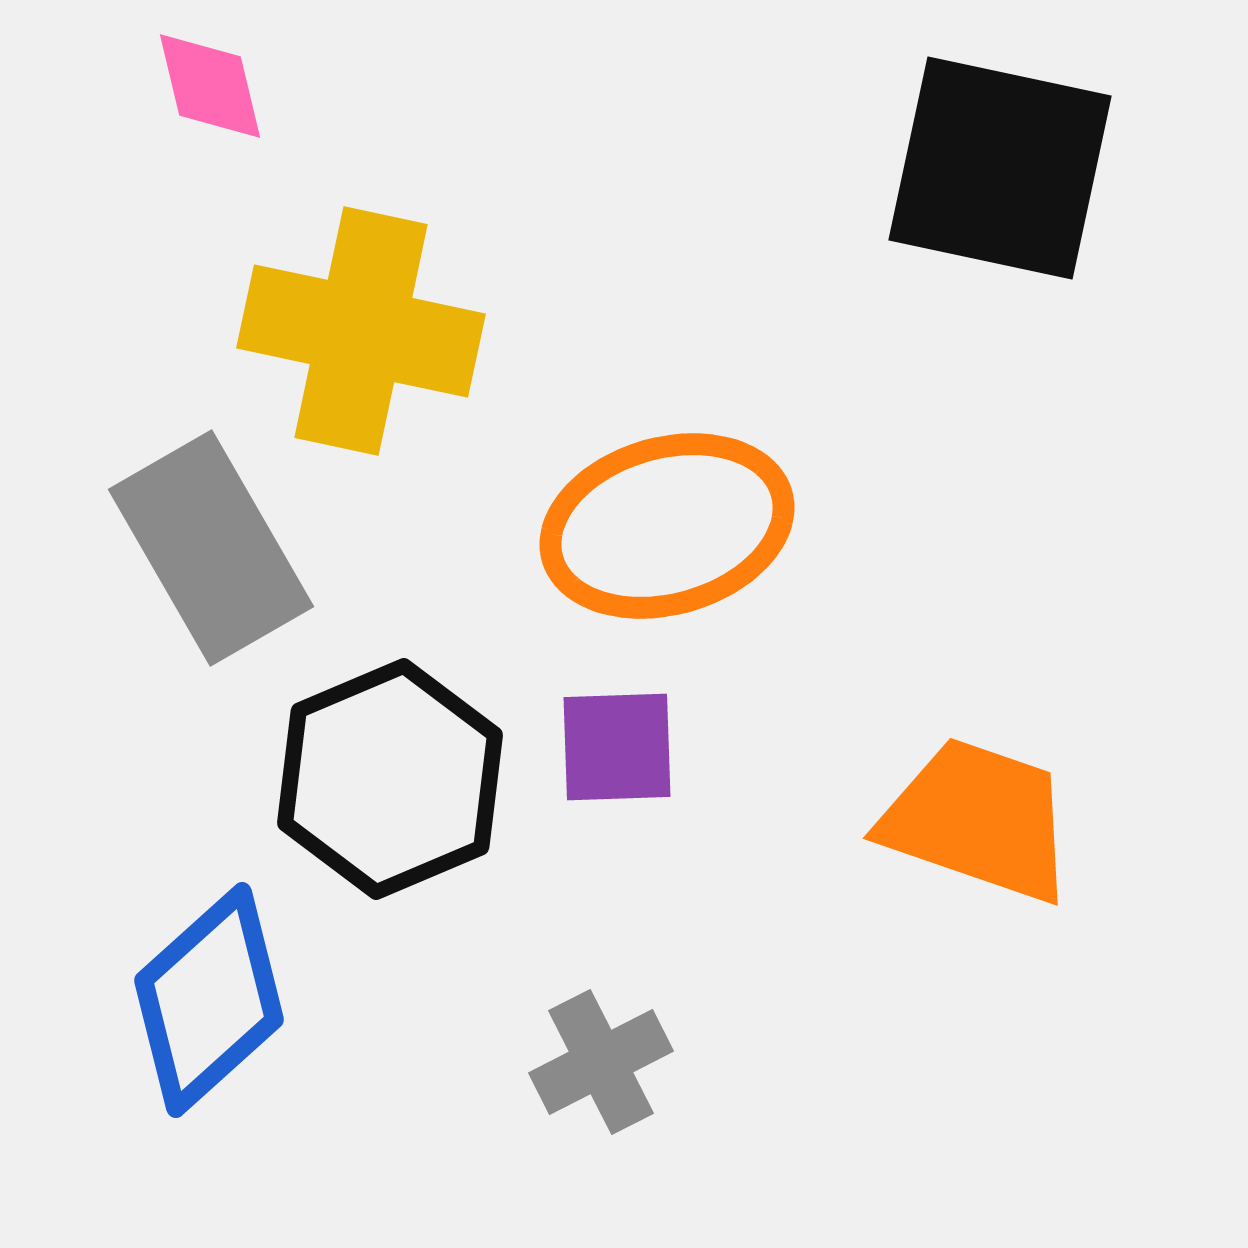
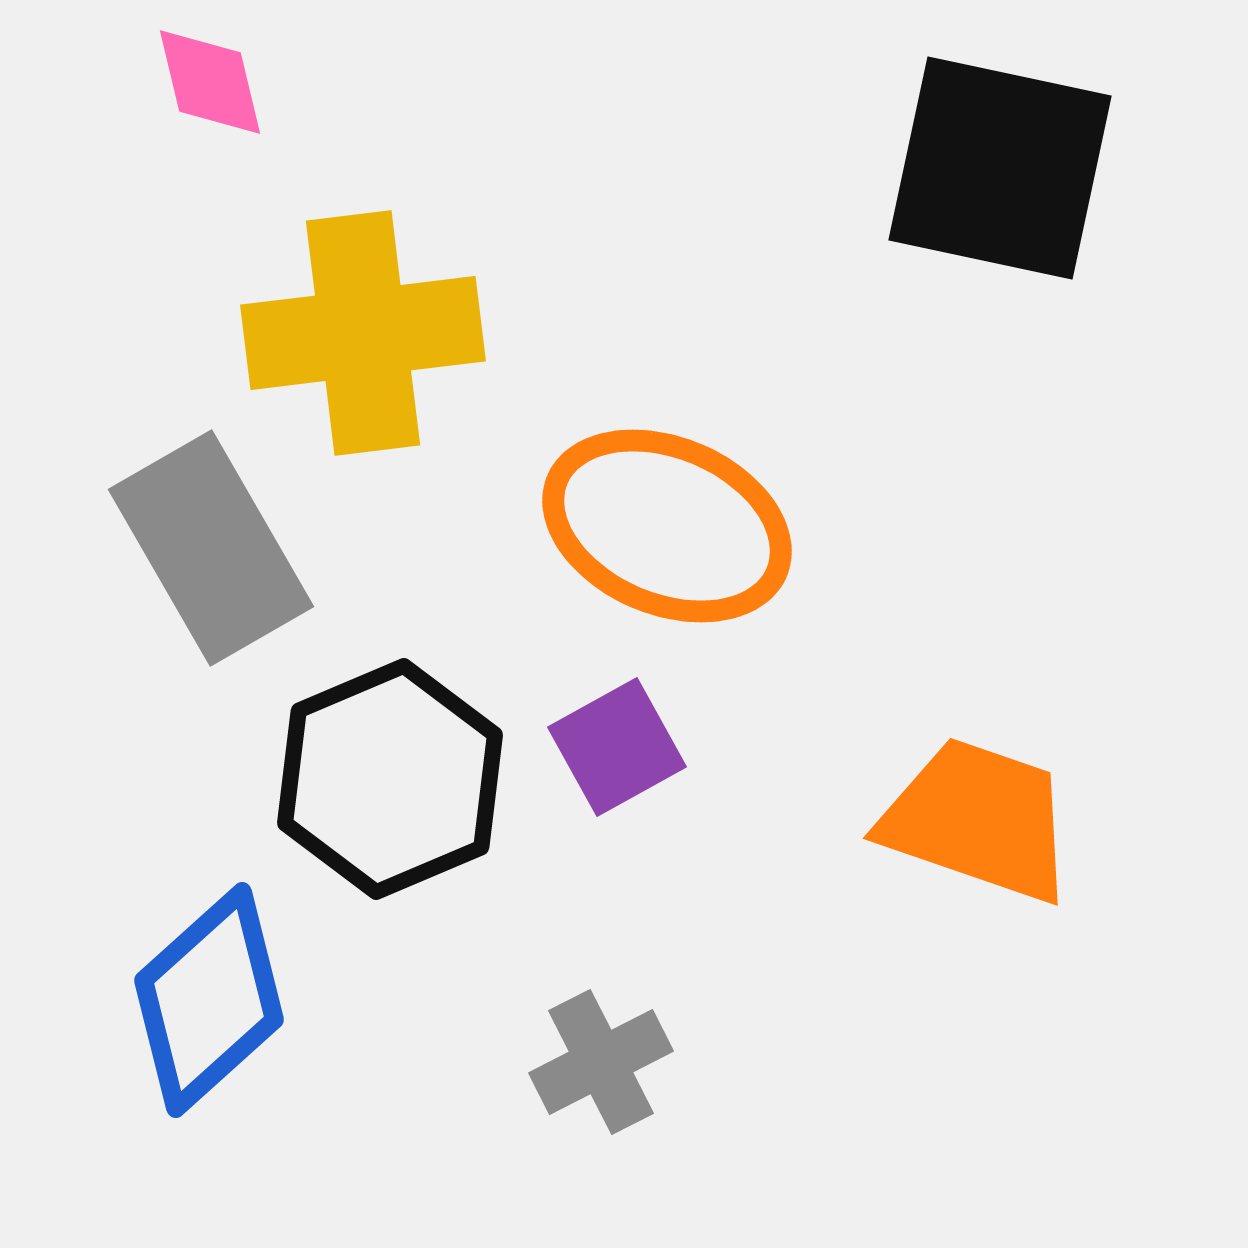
pink diamond: moved 4 px up
yellow cross: moved 2 px right, 2 px down; rotated 19 degrees counterclockwise
orange ellipse: rotated 39 degrees clockwise
purple square: rotated 27 degrees counterclockwise
